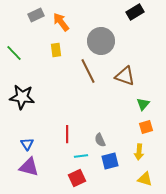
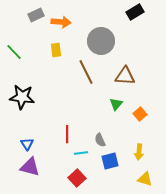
orange arrow: rotated 132 degrees clockwise
green line: moved 1 px up
brown line: moved 2 px left, 1 px down
brown triangle: rotated 15 degrees counterclockwise
green triangle: moved 27 px left
orange square: moved 6 px left, 13 px up; rotated 24 degrees counterclockwise
cyan line: moved 3 px up
purple triangle: moved 1 px right
red square: rotated 18 degrees counterclockwise
